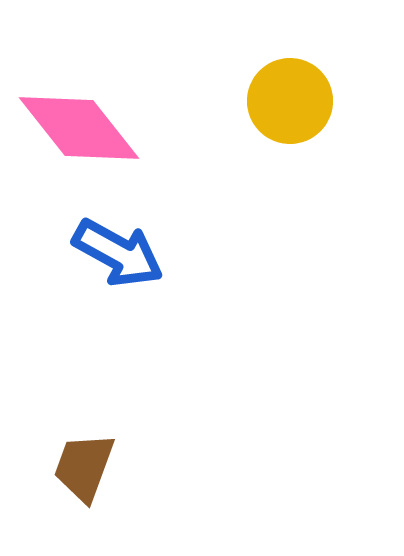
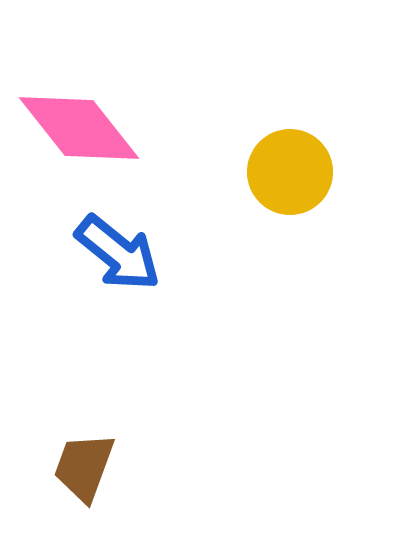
yellow circle: moved 71 px down
blue arrow: rotated 10 degrees clockwise
